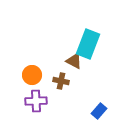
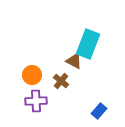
brown cross: rotated 28 degrees clockwise
